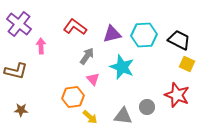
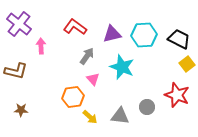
black trapezoid: moved 1 px up
yellow square: rotated 28 degrees clockwise
gray triangle: moved 3 px left
